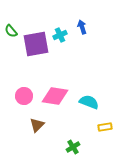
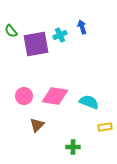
green cross: rotated 32 degrees clockwise
